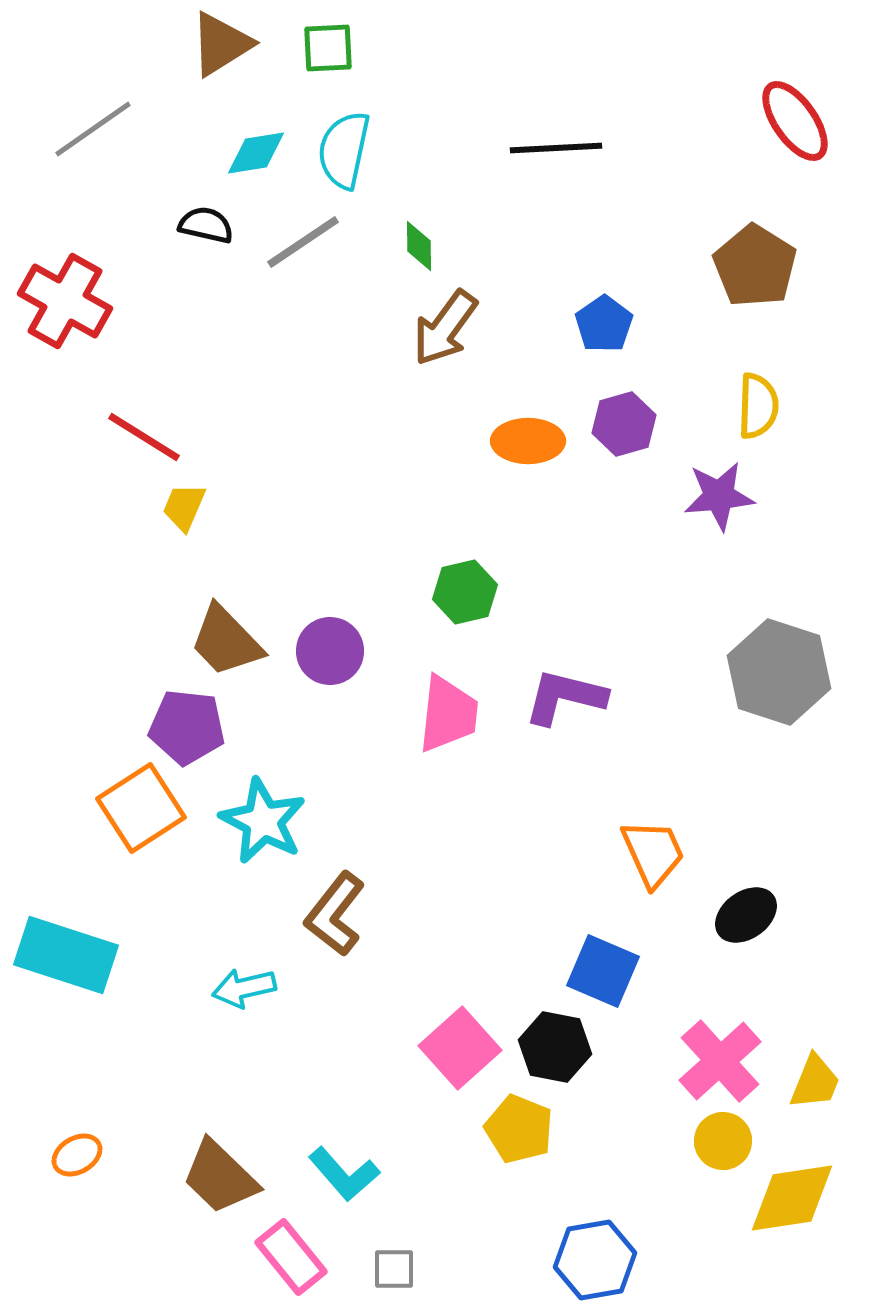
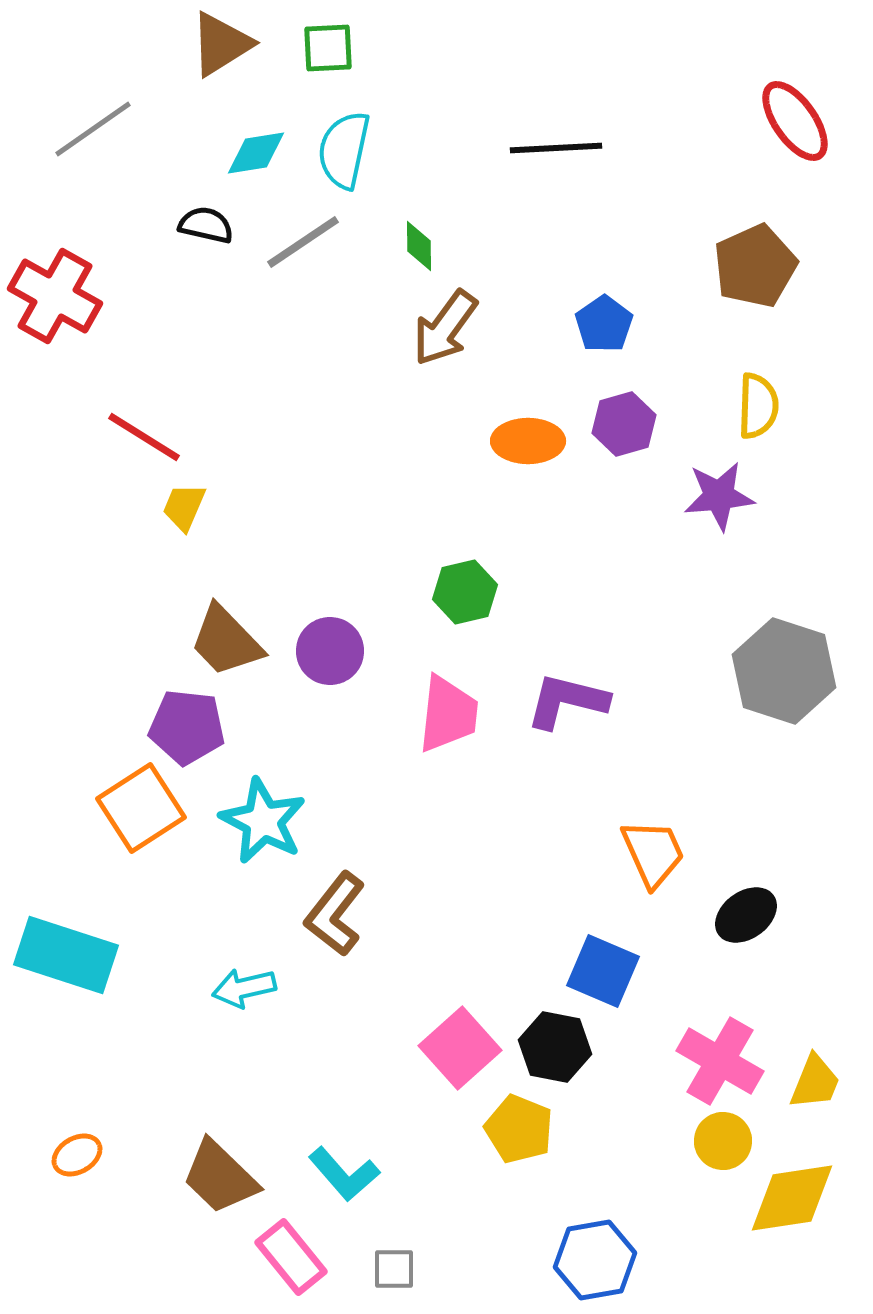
brown pentagon at (755, 266): rotated 16 degrees clockwise
red cross at (65, 301): moved 10 px left, 5 px up
gray hexagon at (779, 672): moved 5 px right, 1 px up
purple L-shape at (565, 697): moved 2 px right, 4 px down
pink cross at (720, 1061): rotated 18 degrees counterclockwise
